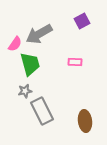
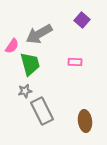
purple square: moved 1 px up; rotated 21 degrees counterclockwise
pink semicircle: moved 3 px left, 2 px down
